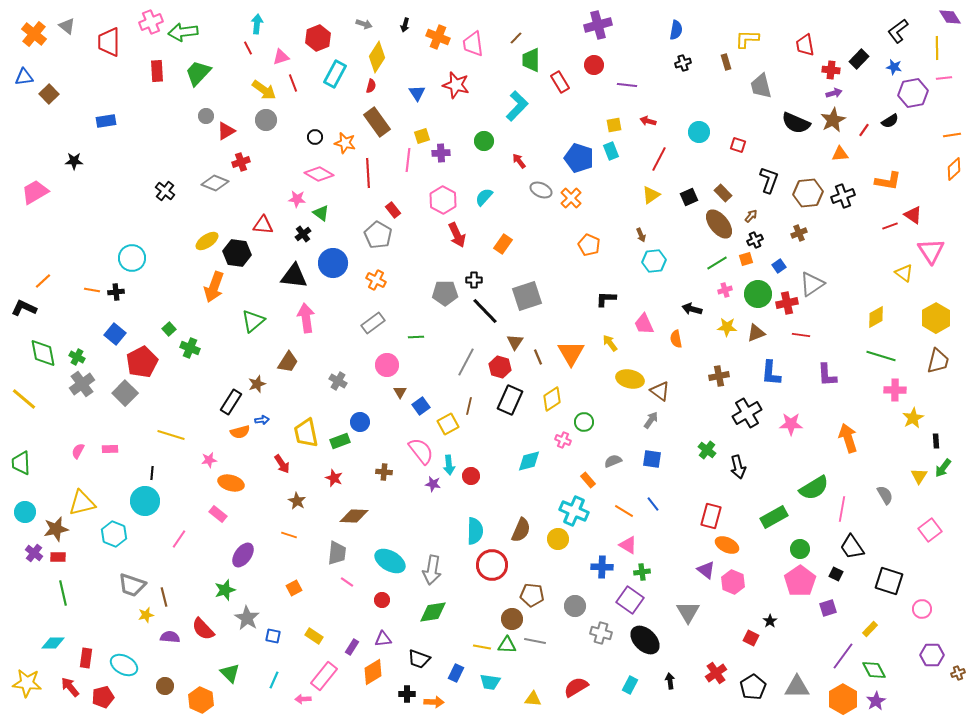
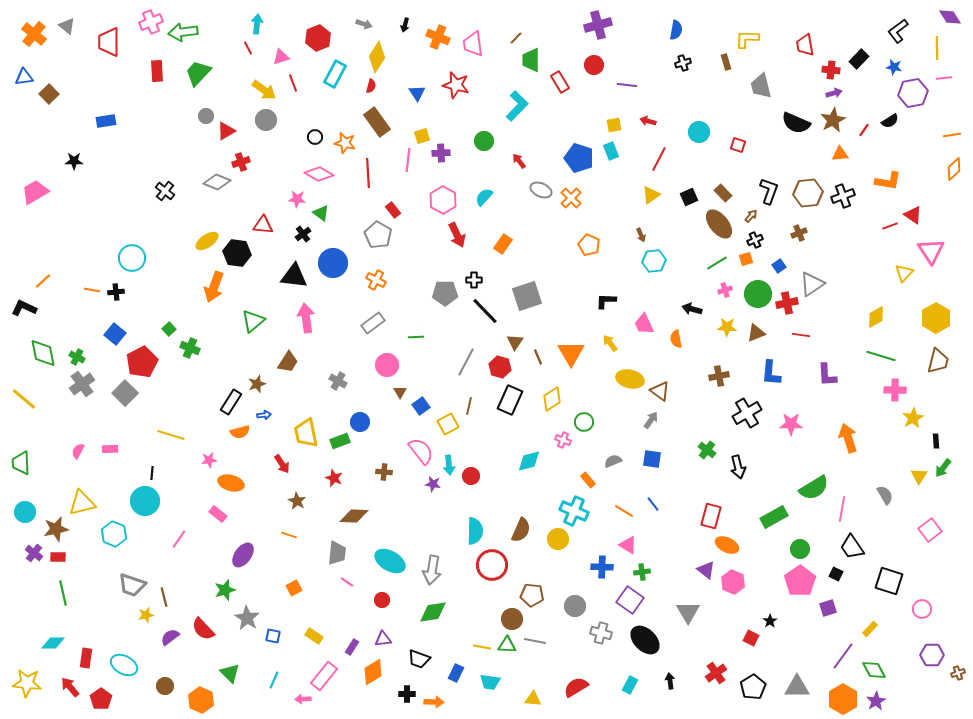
black L-shape at (769, 180): moved 11 px down
gray diamond at (215, 183): moved 2 px right, 1 px up
yellow triangle at (904, 273): rotated 36 degrees clockwise
black L-shape at (606, 299): moved 2 px down
blue arrow at (262, 420): moved 2 px right, 5 px up
purple semicircle at (170, 637): rotated 42 degrees counterclockwise
red pentagon at (103, 697): moved 2 px left, 2 px down; rotated 20 degrees counterclockwise
